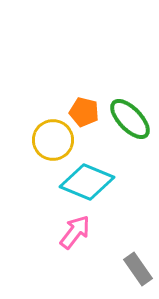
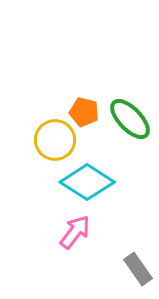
yellow circle: moved 2 px right
cyan diamond: rotated 10 degrees clockwise
